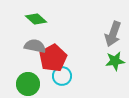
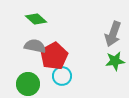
red pentagon: moved 1 px right, 2 px up
